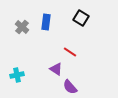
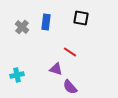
black square: rotated 21 degrees counterclockwise
purple triangle: rotated 16 degrees counterclockwise
